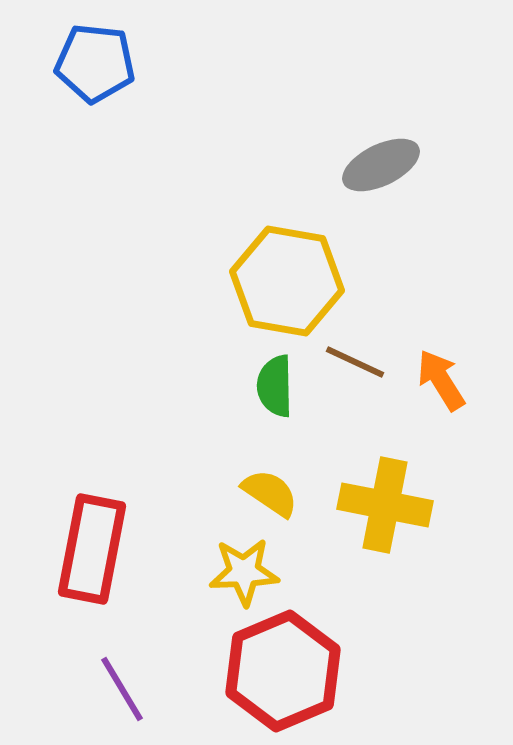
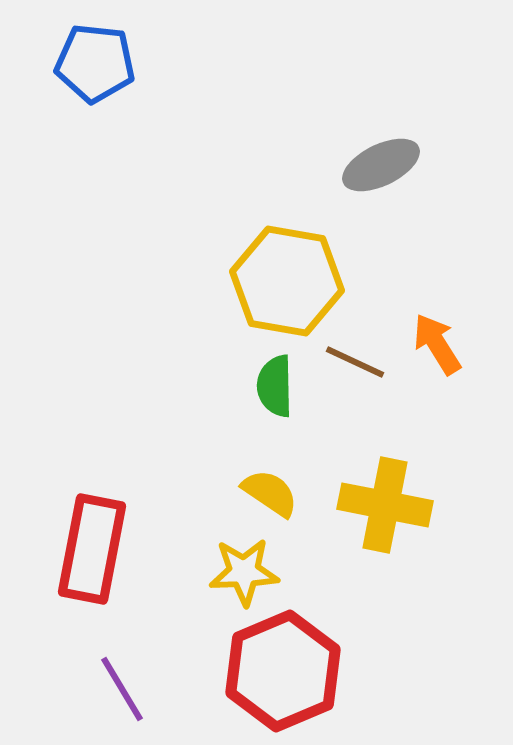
orange arrow: moved 4 px left, 36 px up
